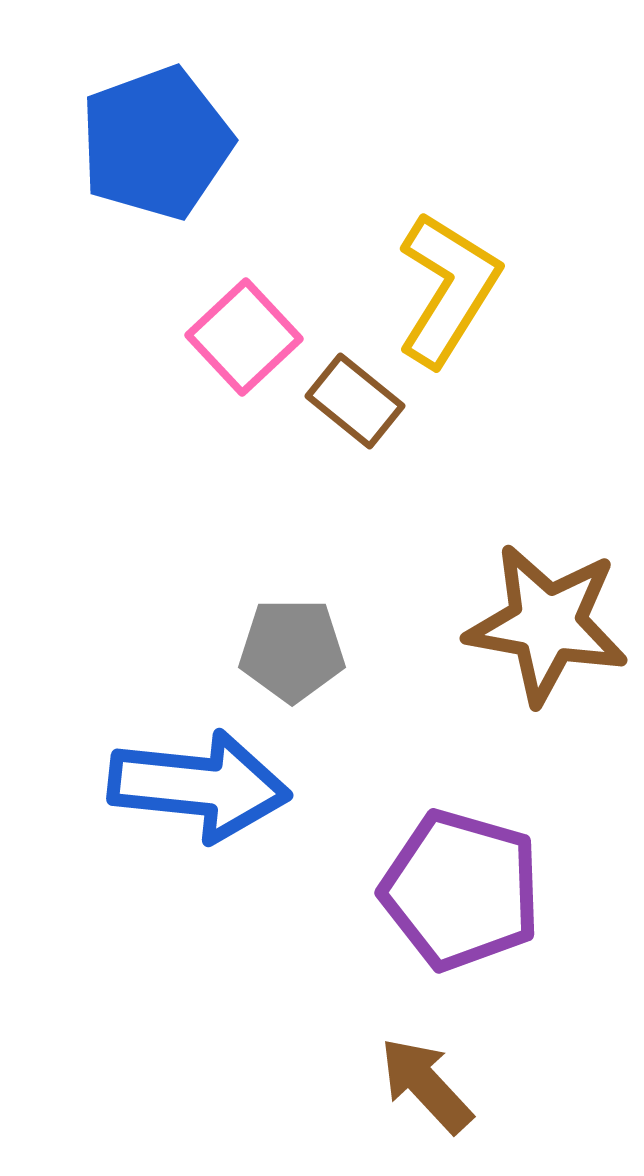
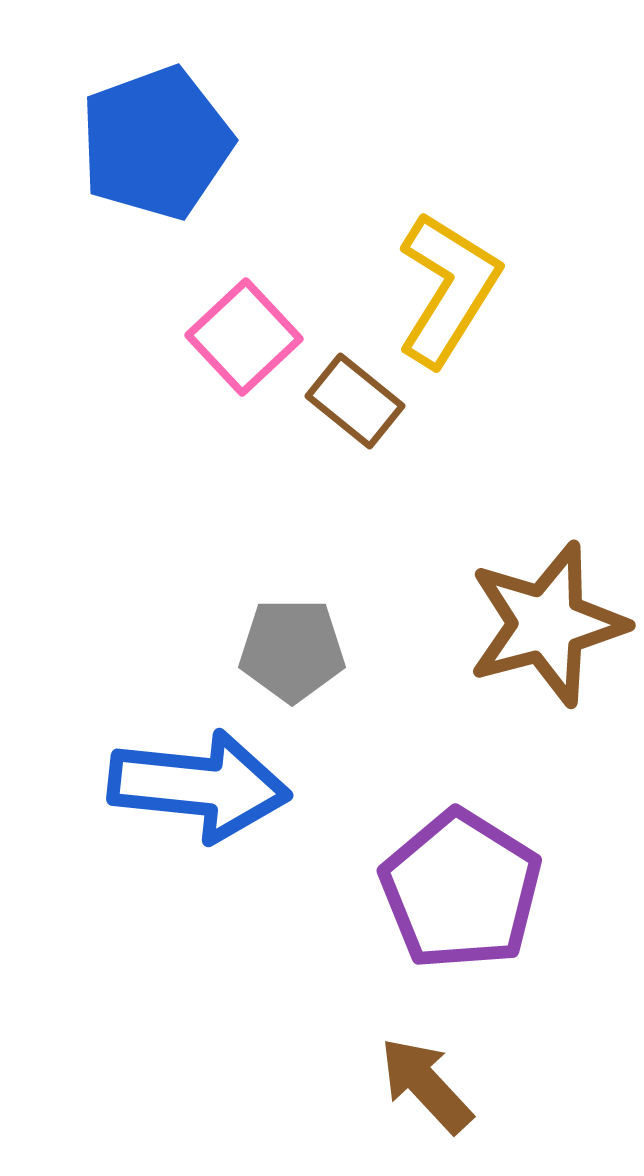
brown star: rotated 25 degrees counterclockwise
purple pentagon: rotated 16 degrees clockwise
